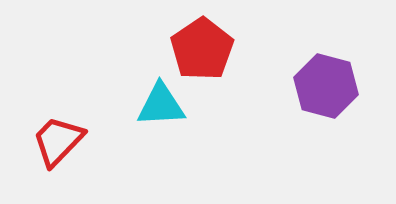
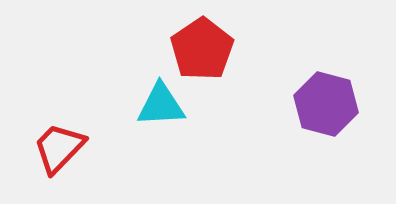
purple hexagon: moved 18 px down
red trapezoid: moved 1 px right, 7 px down
